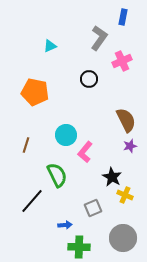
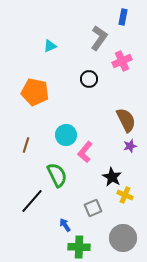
blue arrow: rotated 120 degrees counterclockwise
